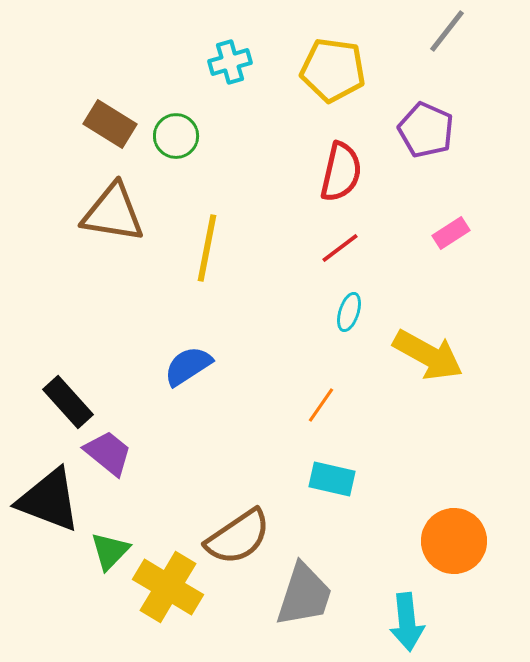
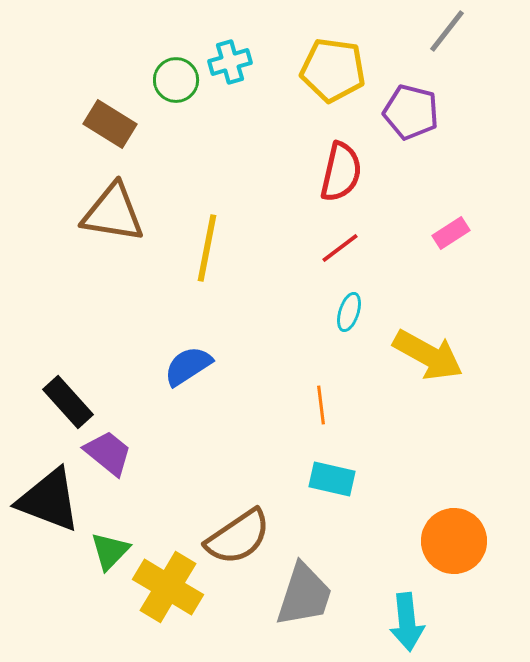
purple pentagon: moved 15 px left, 18 px up; rotated 10 degrees counterclockwise
green circle: moved 56 px up
orange line: rotated 42 degrees counterclockwise
